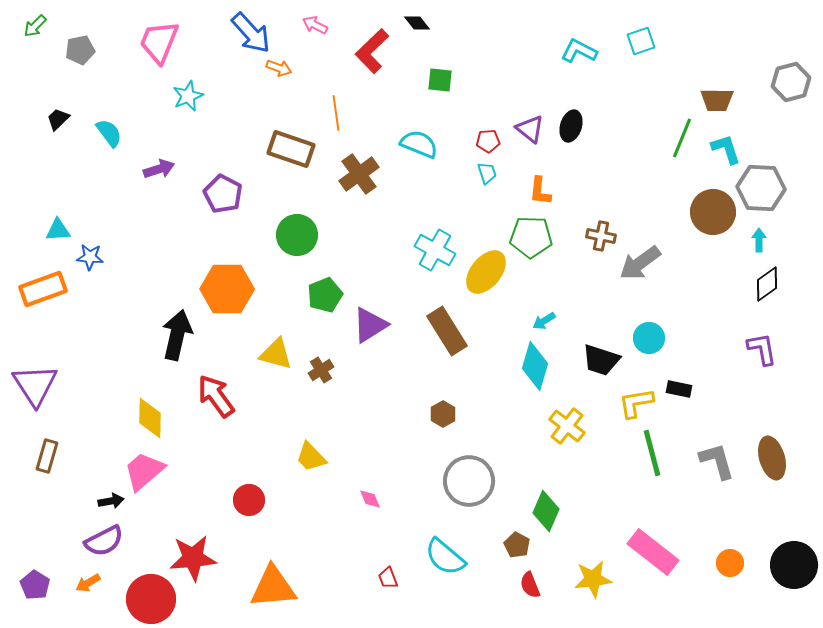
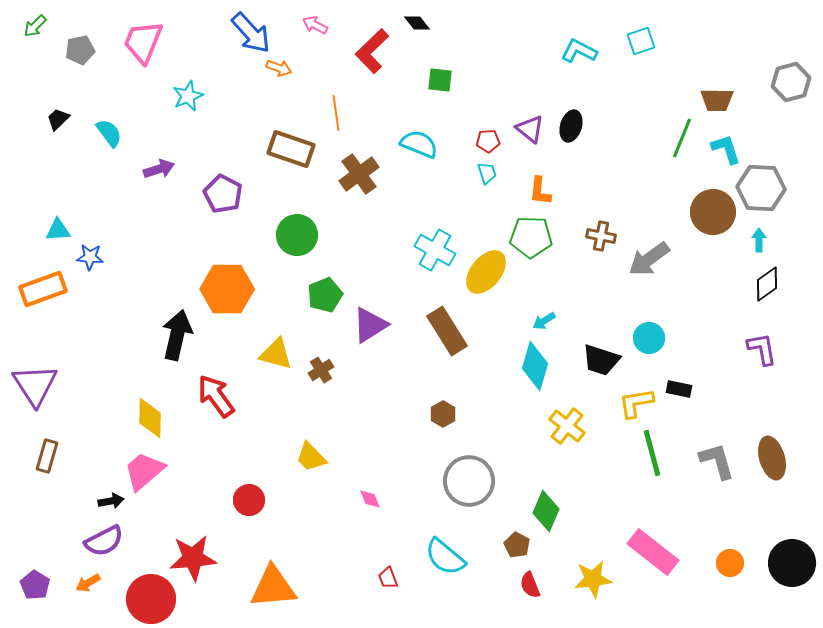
pink trapezoid at (159, 42): moved 16 px left
gray arrow at (640, 263): moved 9 px right, 4 px up
black circle at (794, 565): moved 2 px left, 2 px up
